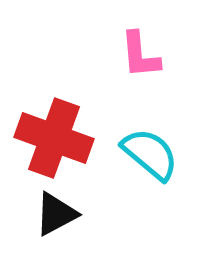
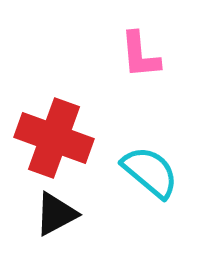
cyan semicircle: moved 18 px down
